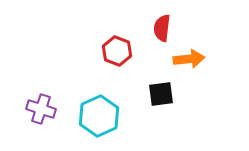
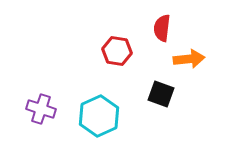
red hexagon: rotated 12 degrees counterclockwise
black square: rotated 28 degrees clockwise
